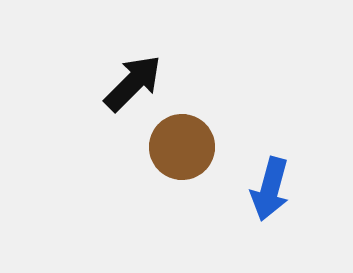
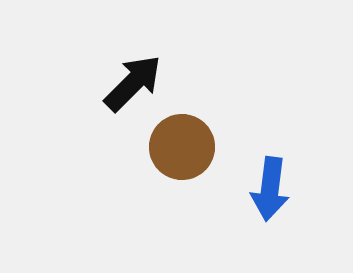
blue arrow: rotated 8 degrees counterclockwise
